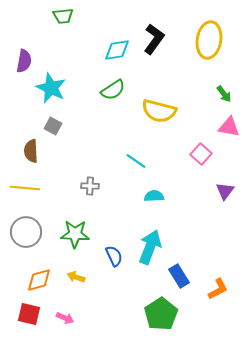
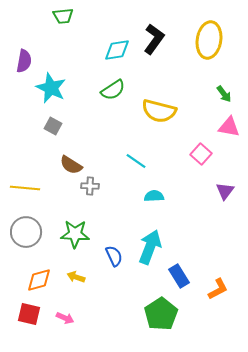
brown semicircle: moved 40 px right, 14 px down; rotated 55 degrees counterclockwise
